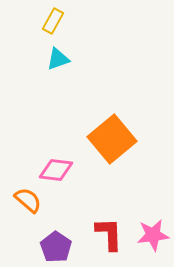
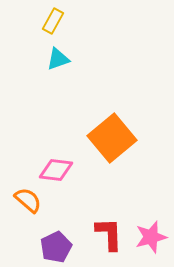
orange square: moved 1 px up
pink star: moved 2 px left, 2 px down; rotated 8 degrees counterclockwise
purple pentagon: rotated 12 degrees clockwise
